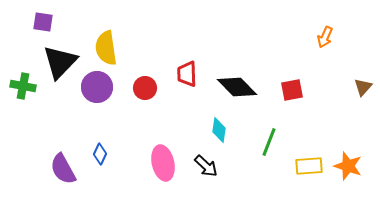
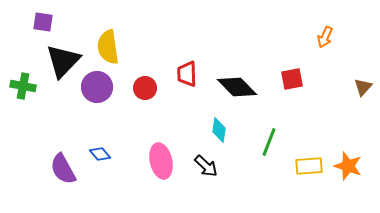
yellow semicircle: moved 2 px right, 1 px up
black triangle: moved 3 px right, 1 px up
red square: moved 11 px up
blue diamond: rotated 65 degrees counterclockwise
pink ellipse: moved 2 px left, 2 px up
